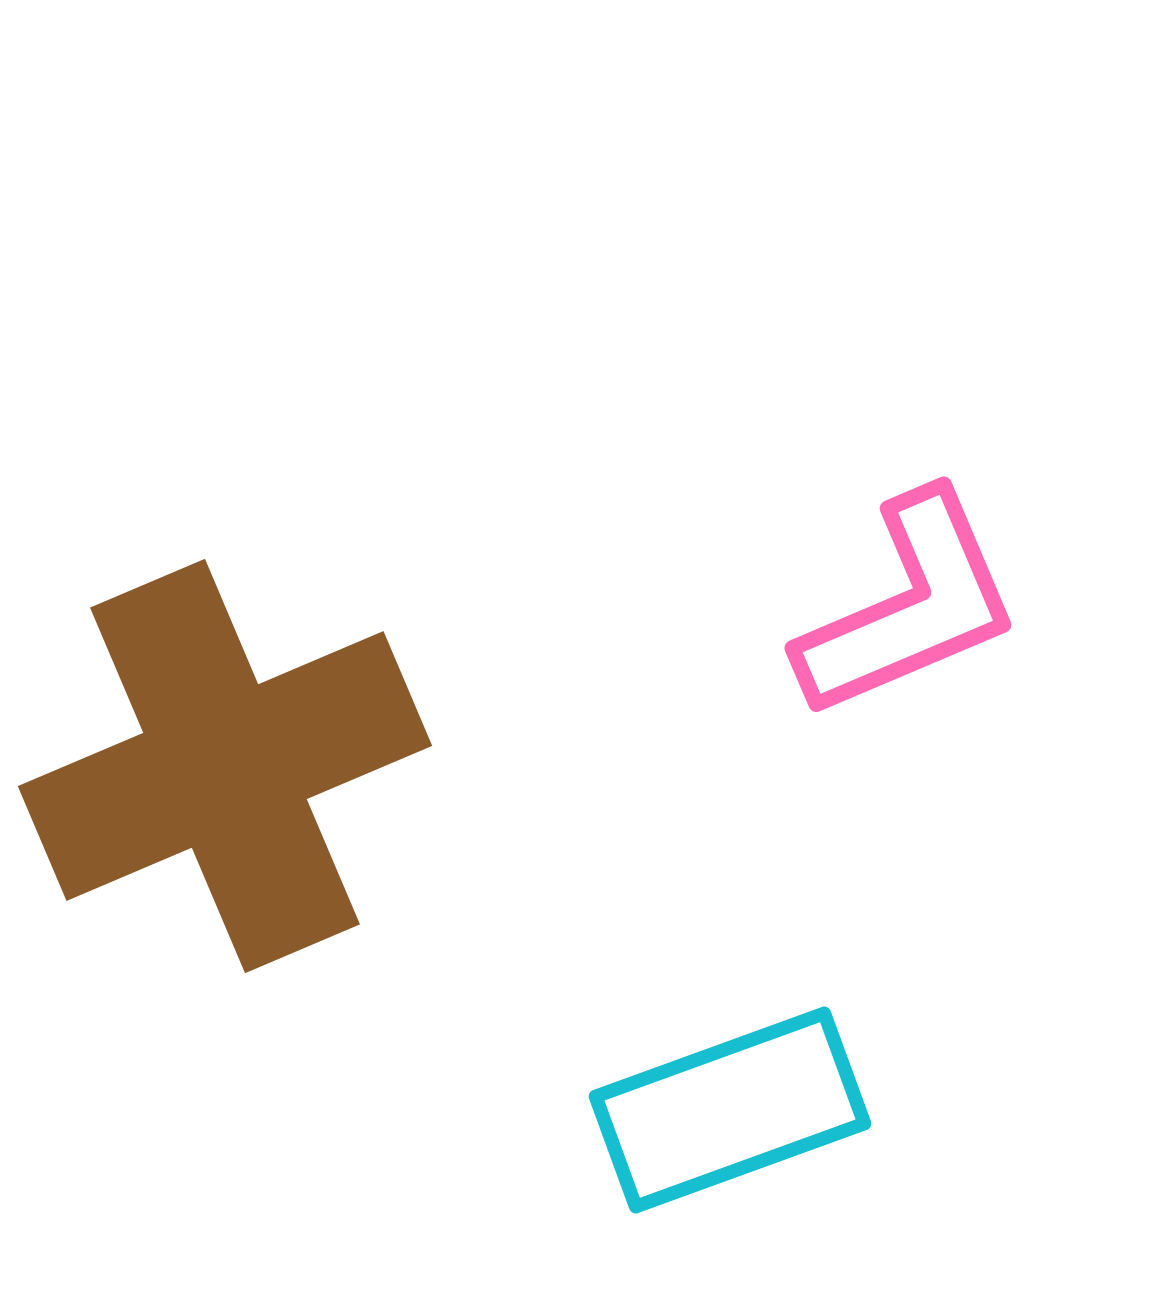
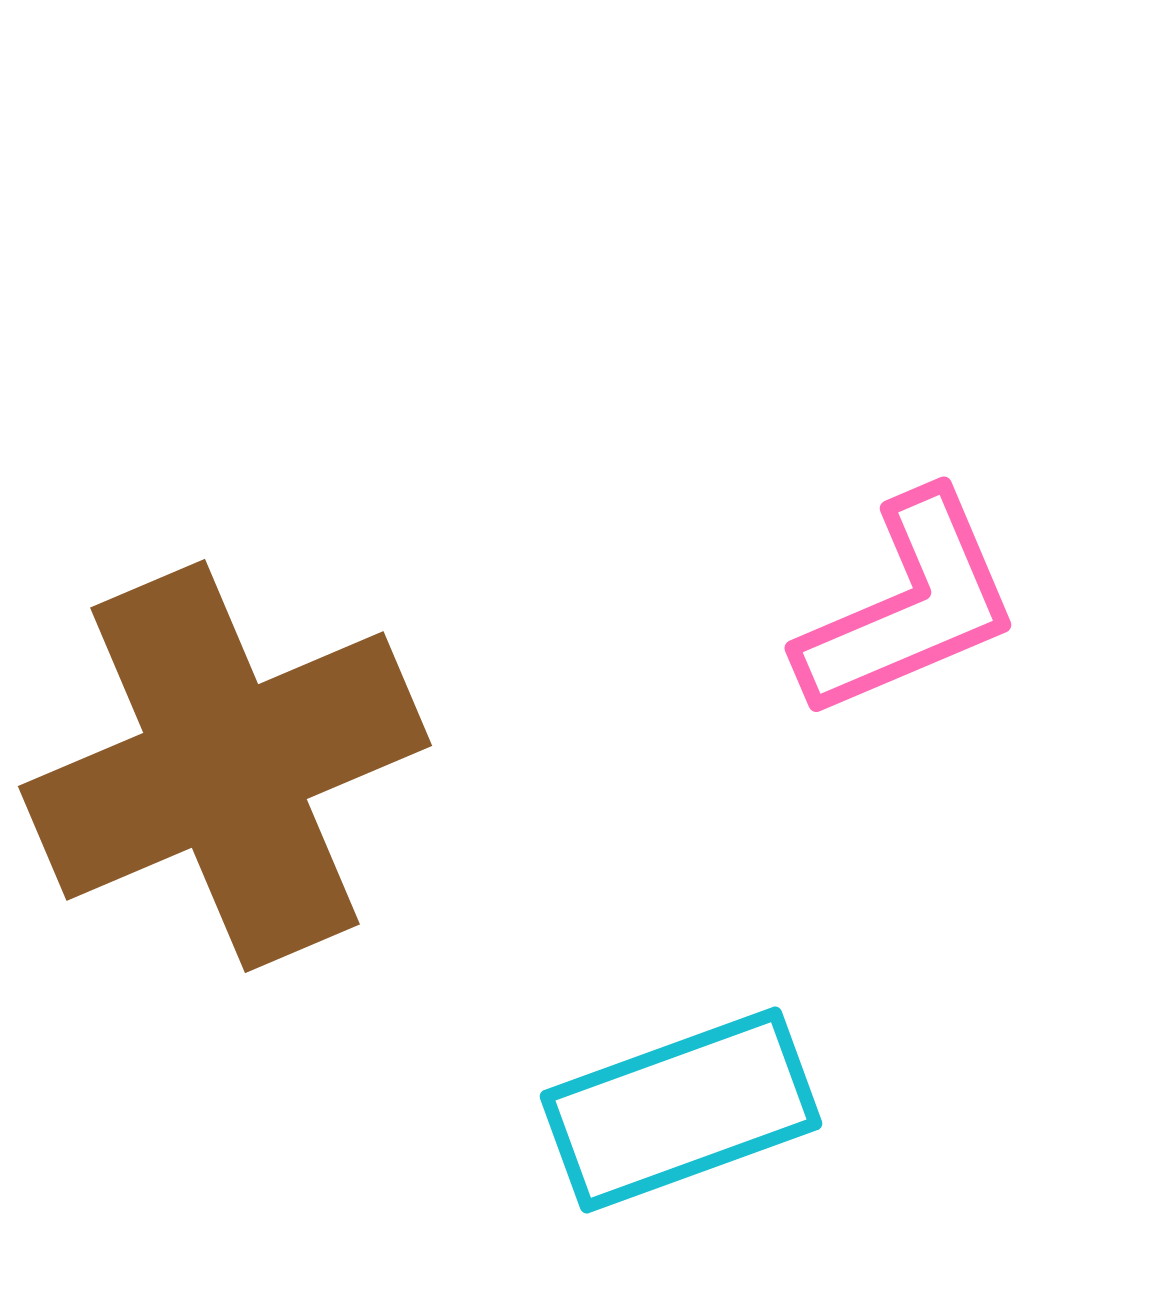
cyan rectangle: moved 49 px left
